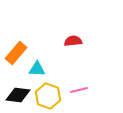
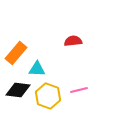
black diamond: moved 5 px up
